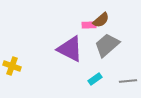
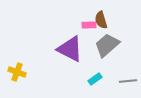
brown semicircle: rotated 114 degrees clockwise
yellow cross: moved 5 px right, 6 px down
